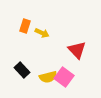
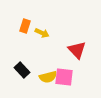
pink square: rotated 30 degrees counterclockwise
